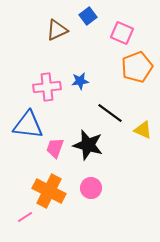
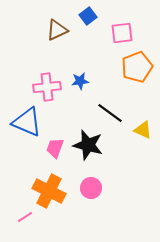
pink square: rotated 30 degrees counterclockwise
blue triangle: moved 1 px left, 3 px up; rotated 16 degrees clockwise
